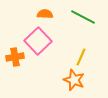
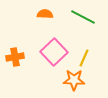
pink square: moved 16 px right, 11 px down
yellow line: moved 3 px right, 1 px down
orange star: rotated 20 degrees counterclockwise
